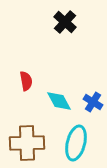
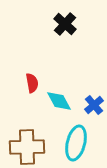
black cross: moved 2 px down
red semicircle: moved 6 px right, 2 px down
blue cross: moved 1 px right, 3 px down; rotated 18 degrees clockwise
brown cross: moved 4 px down
